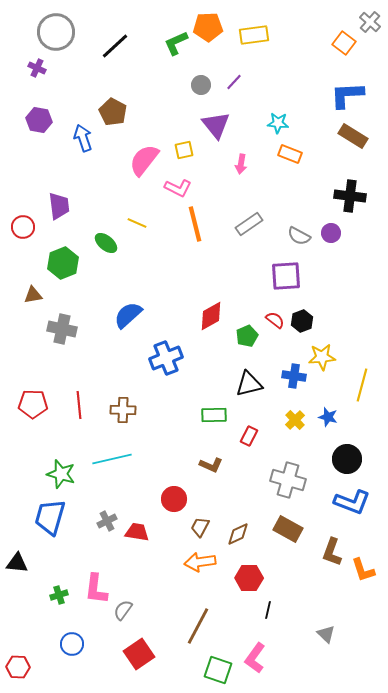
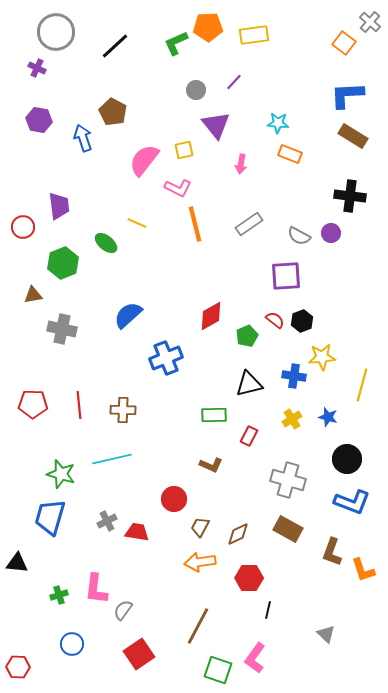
gray circle at (201, 85): moved 5 px left, 5 px down
yellow cross at (295, 420): moved 3 px left, 1 px up; rotated 12 degrees clockwise
